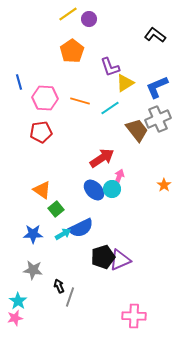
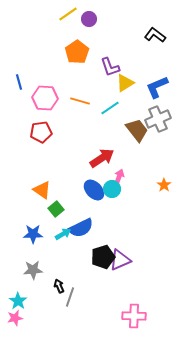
orange pentagon: moved 5 px right, 1 px down
gray star: rotated 12 degrees counterclockwise
